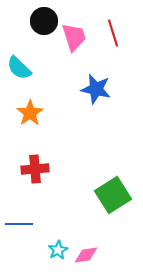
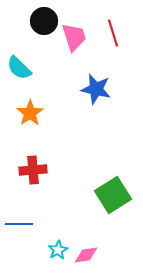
red cross: moved 2 px left, 1 px down
